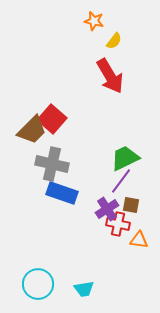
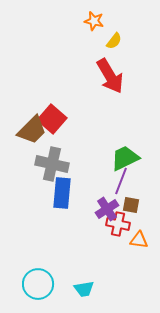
purple line: rotated 16 degrees counterclockwise
blue rectangle: rotated 76 degrees clockwise
